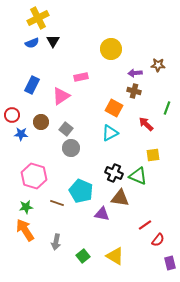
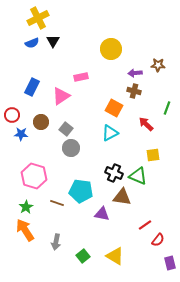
blue rectangle: moved 2 px down
cyan pentagon: rotated 15 degrees counterclockwise
brown triangle: moved 2 px right, 1 px up
green star: rotated 24 degrees counterclockwise
